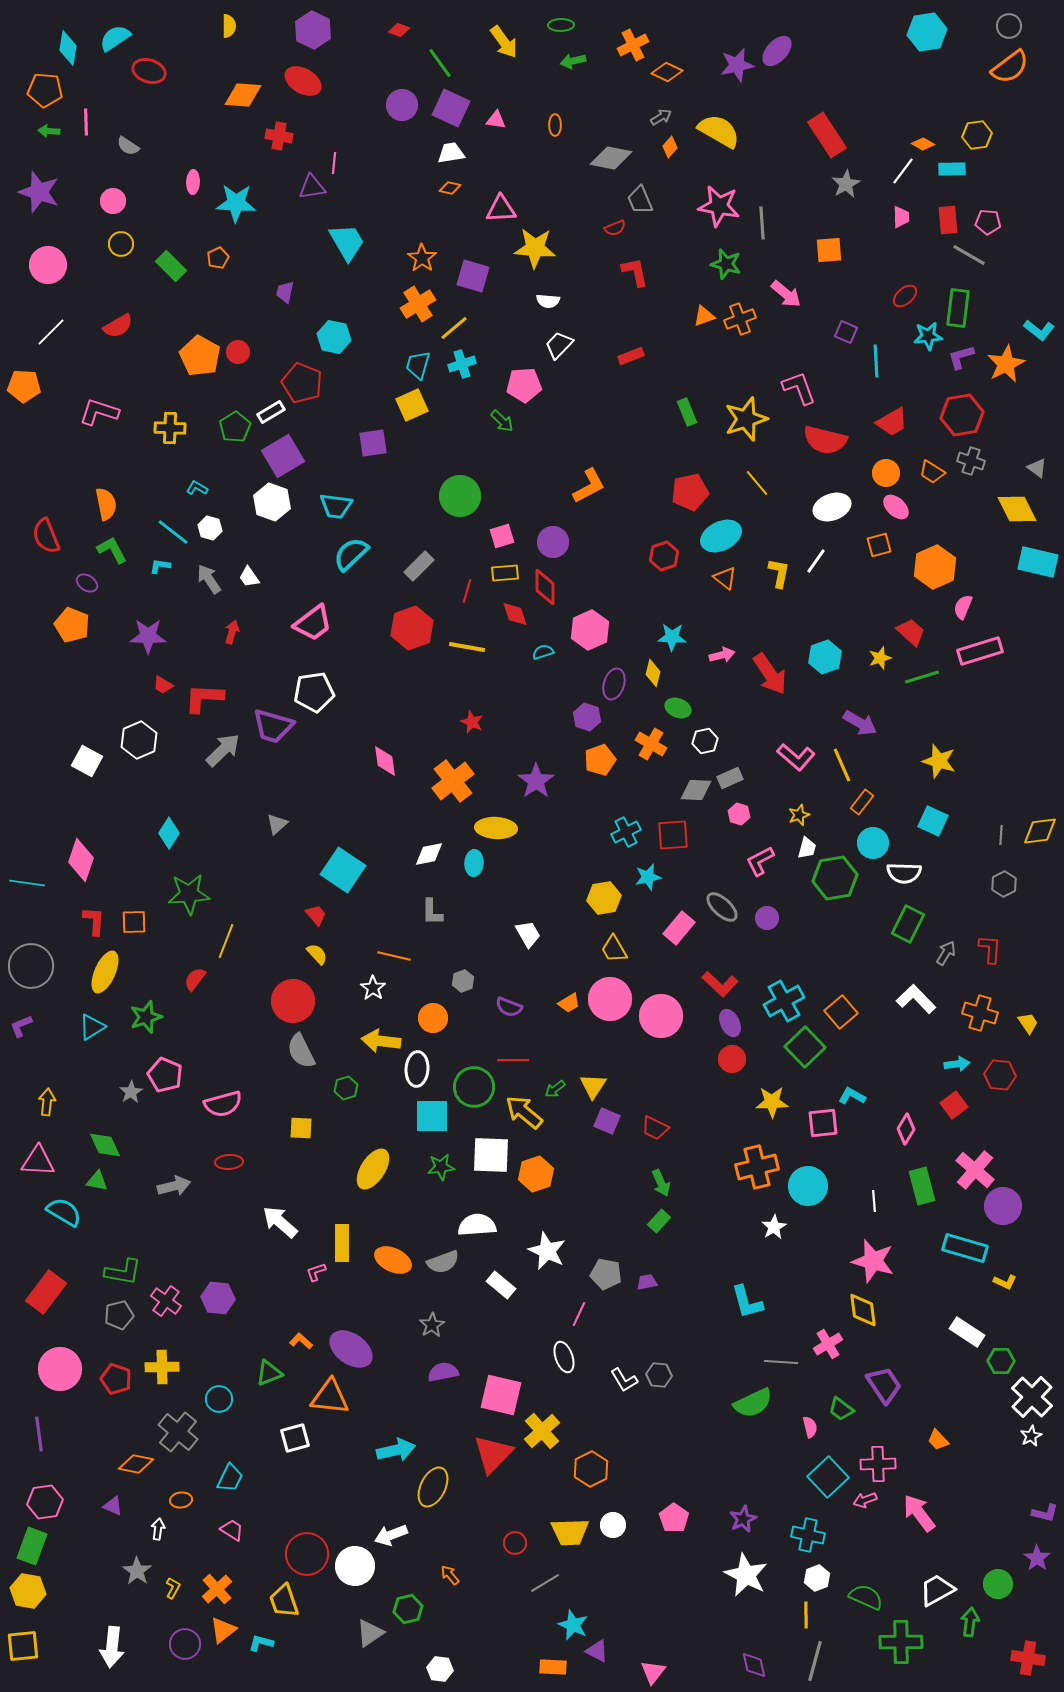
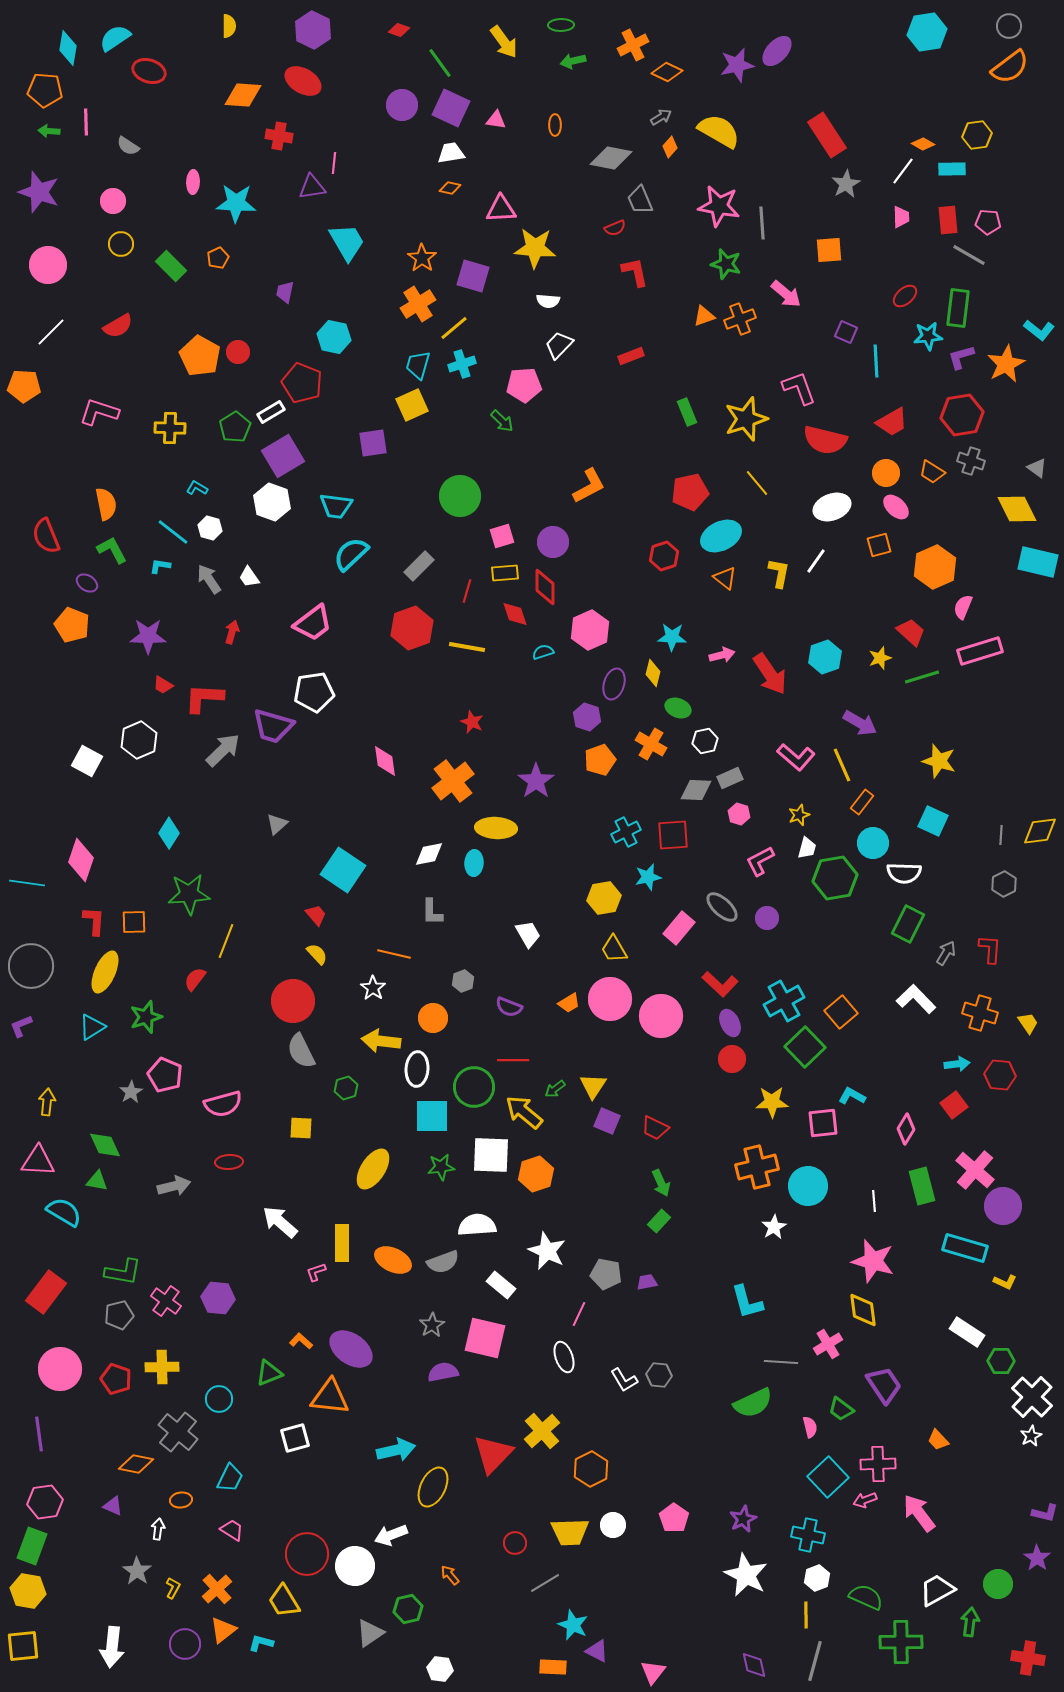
orange line at (394, 956): moved 2 px up
pink square at (501, 1395): moved 16 px left, 57 px up
yellow trapezoid at (284, 1601): rotated 12 degrees counterclockwise
